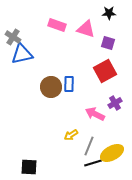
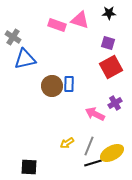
pink triangle: moved 6 px left, 9 px up
blue triangle: moved 3 px right, 5 px down
red square: moved 6 px right, 4 px up
brown circle: moved 1 px right, 1 px up
yellow arrow: moved 4 px left, 8 px down
